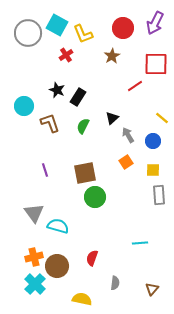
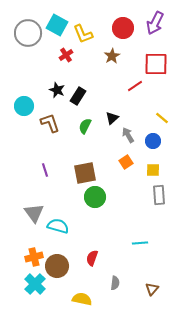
black rectangle: moved 1 px up
green semicircle: moved 2 px right
